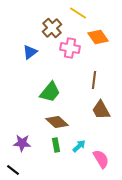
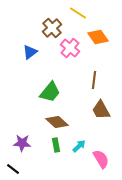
pink cross: rotated 30 degrees clockwise
black line: moved 1 px up
